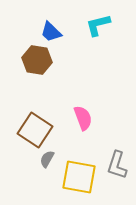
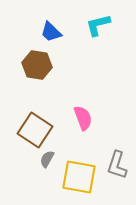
brown hexagon: moved 5 px down
